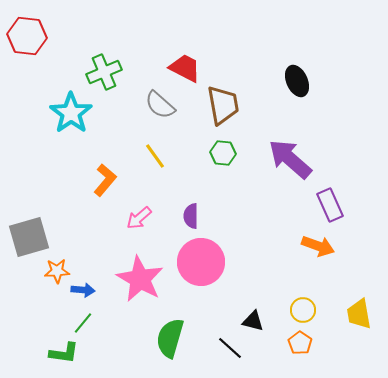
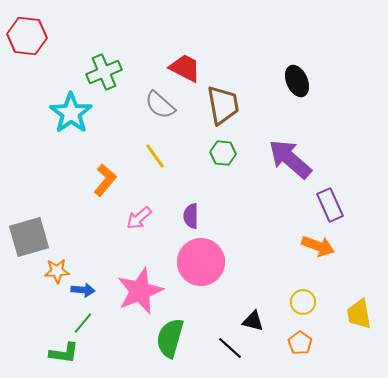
pink star: moved 12 px down; rotated 21 degrees clockwise
yellow circle: moved 8 px up
